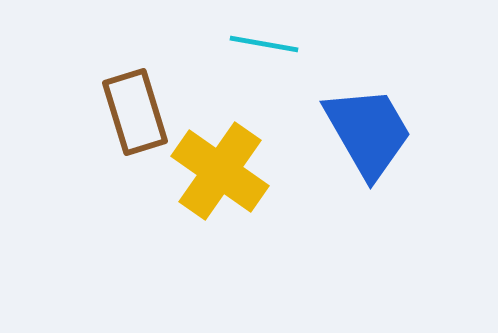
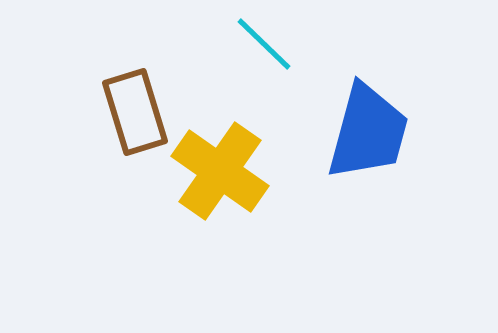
cyan line: rotated 34 degrees clockwise
blue trapezoid: rotated 45 degrees clockwise
